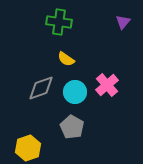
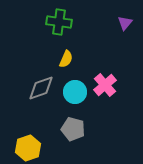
purple triangle: moved 2 px right, 1 px down
yellow semicircle: rotated 102 degrees counterclockwise
pink cross: moved 2 px left
gray pentagon: moved 1 px right, 2 px down; rotated 15 degrees counterclockwise
